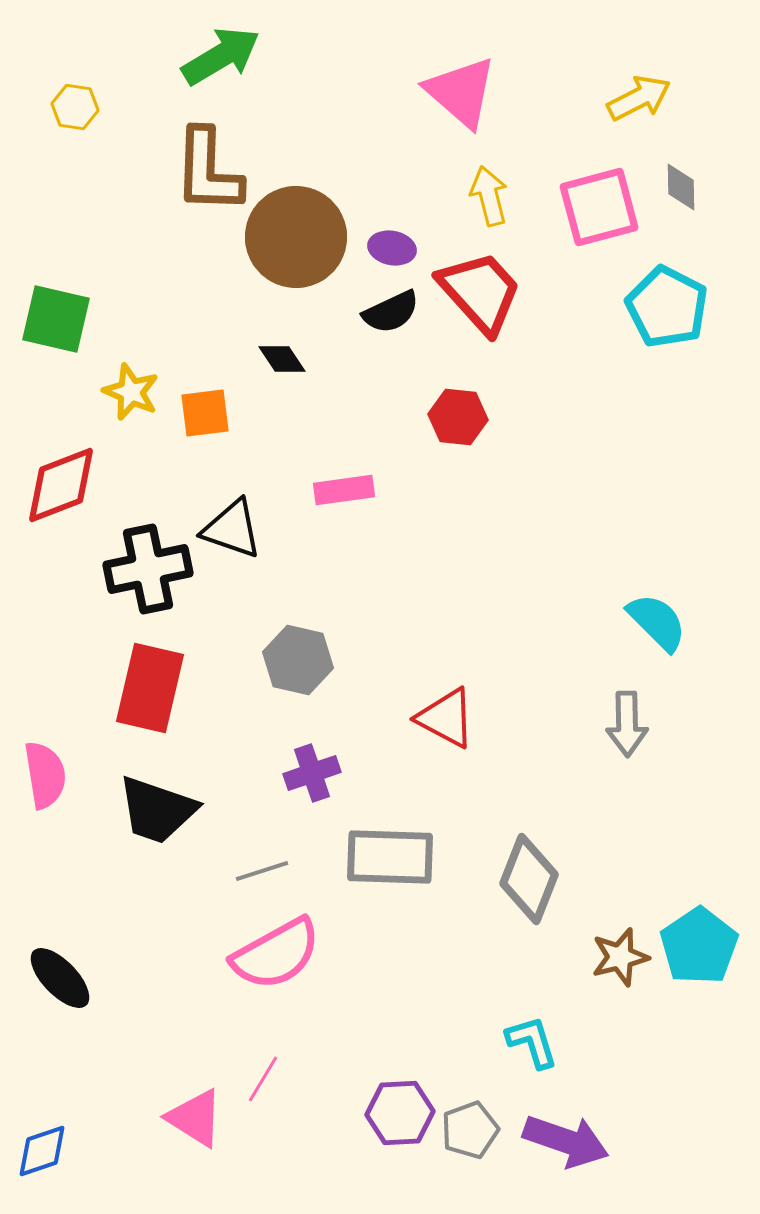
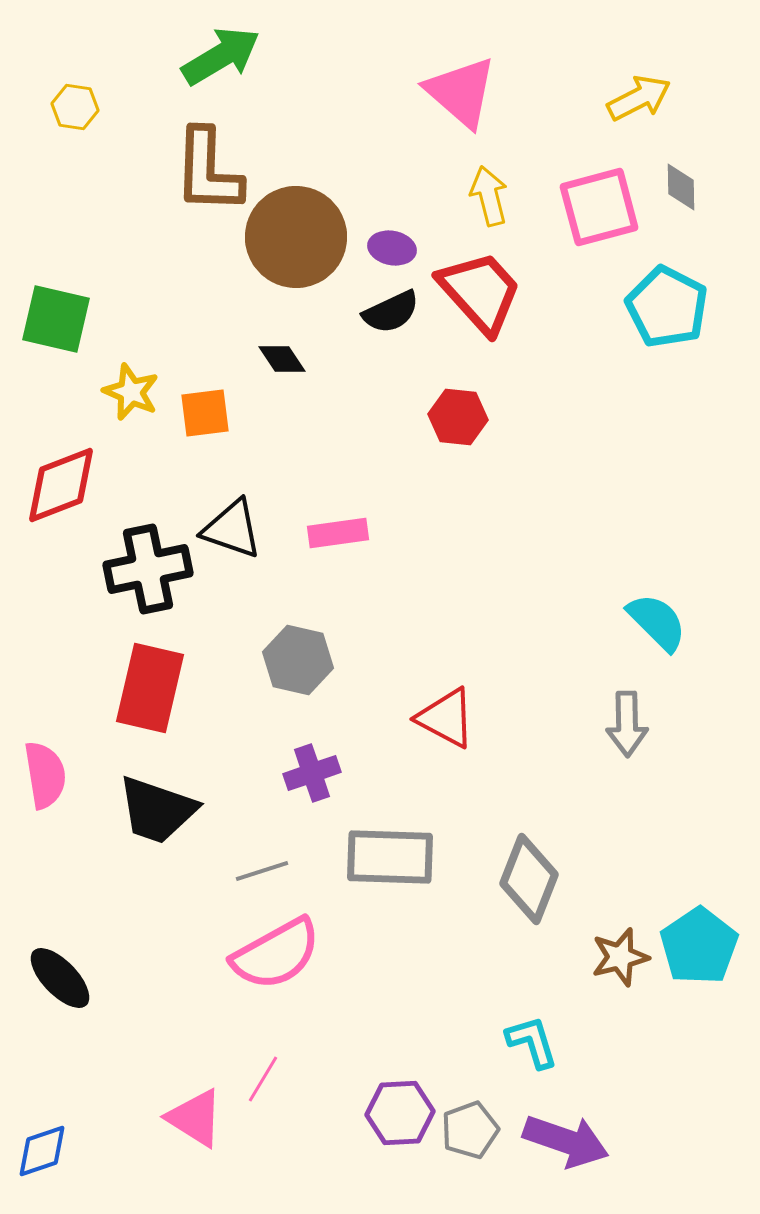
pink rectangle at (344, 490): moved 6 px left, 43 px down
